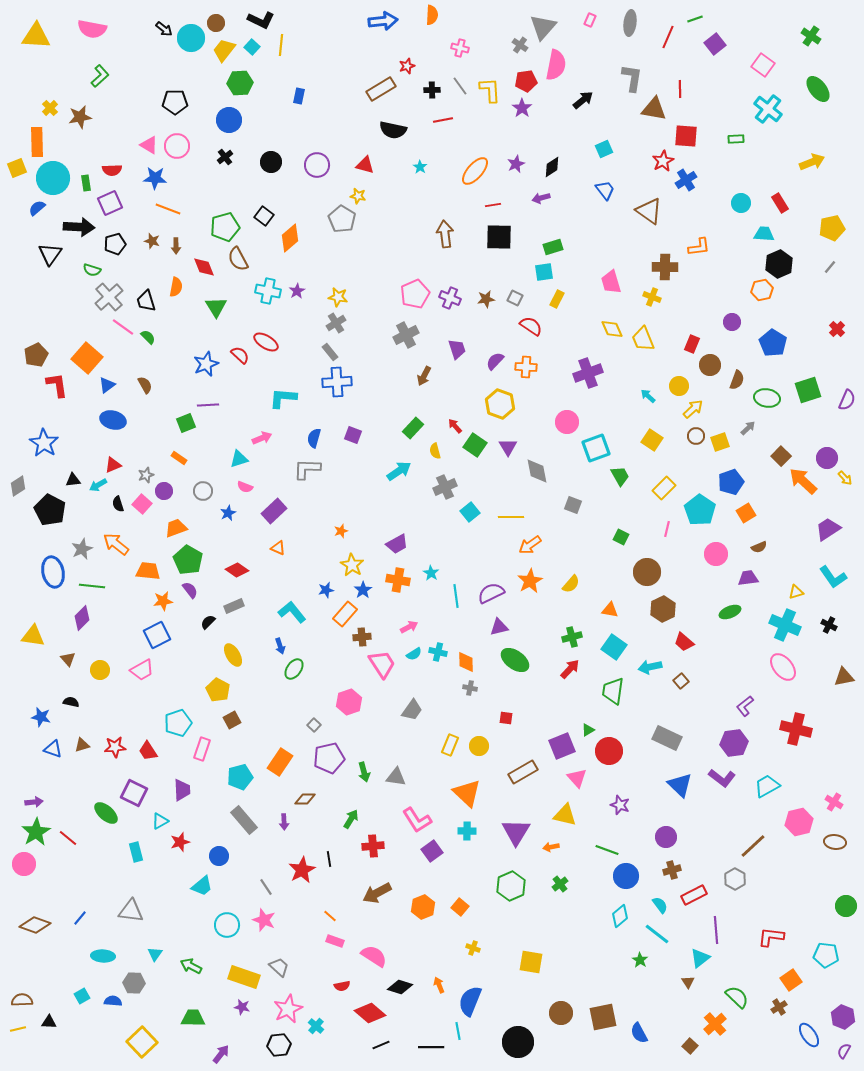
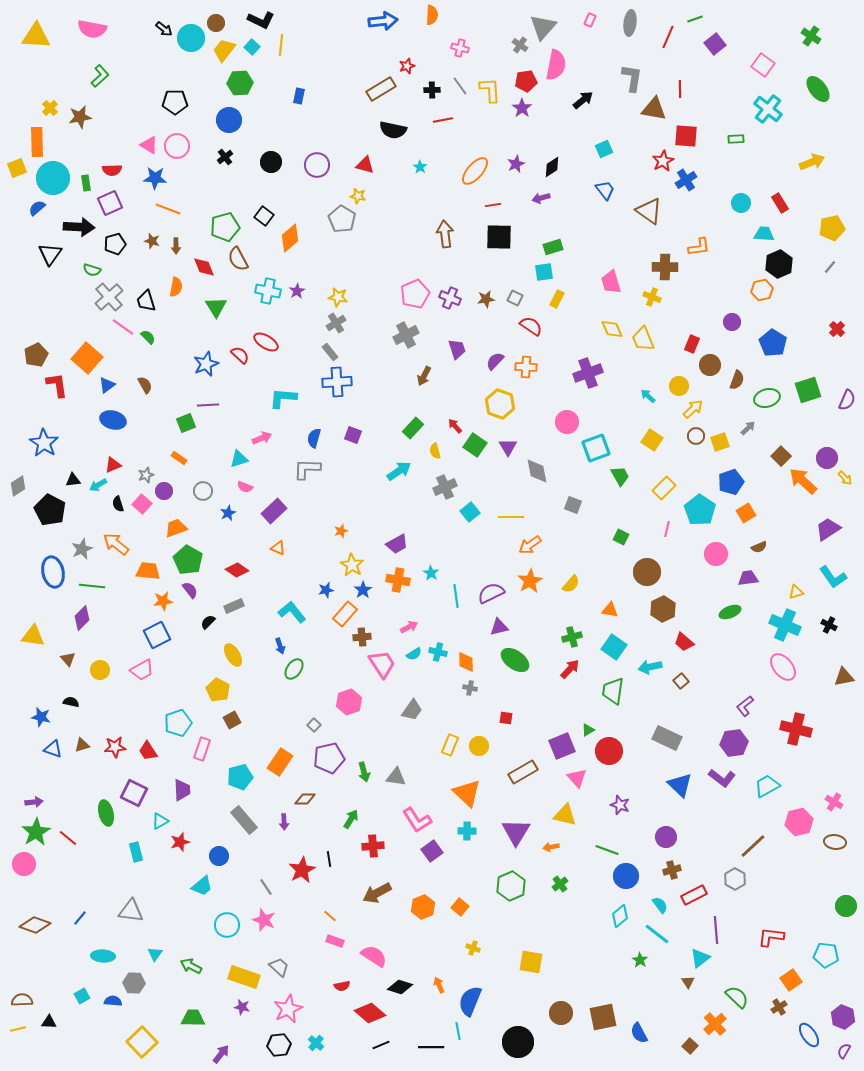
green ellipse at (767, 398): rotated 25 degrees counterclockwise
green ellipse at (106, 813): rotated 35 degrees clockwise
cyan cross at (316, 1026): moved 17 px down
